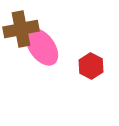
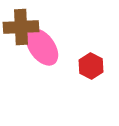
brown cross: moved 2 px up; rotated 8 degrees clockwise
